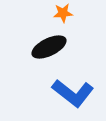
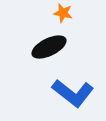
orange star: rotated 18 degrees clockwise
